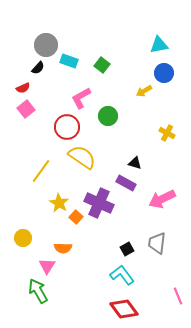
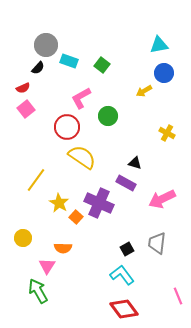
yellow line: moved 5 px left, 9 px down
